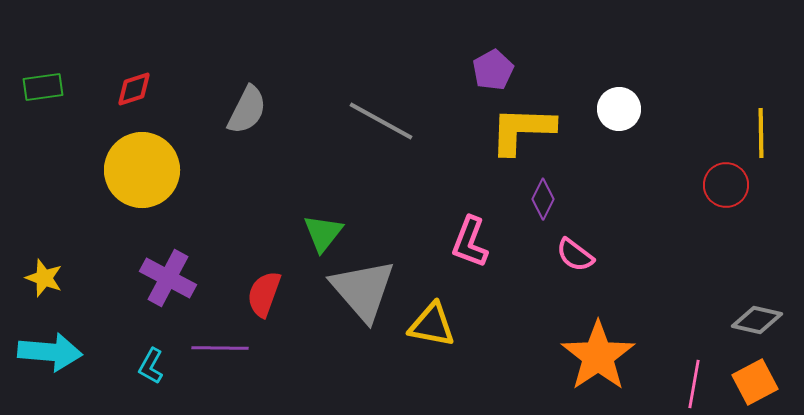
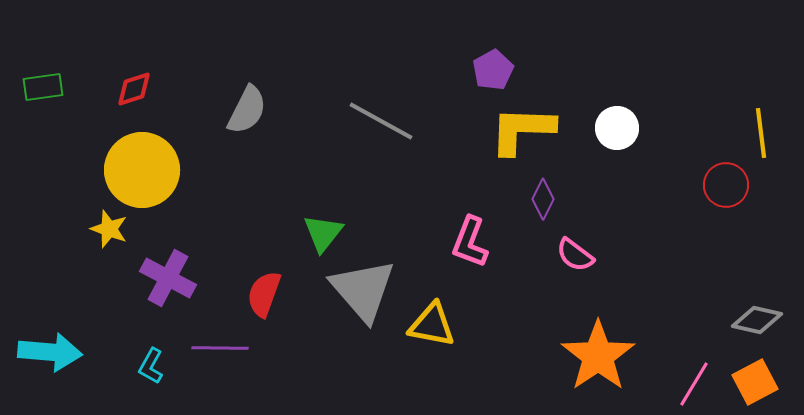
white circle: moved 2 px left, 19 px down
yellow line: rotated 6 degrees counterclockwise
yellow star: moved 65 px right, 49 px up
pink line: rotated 21 degrees clockwise
